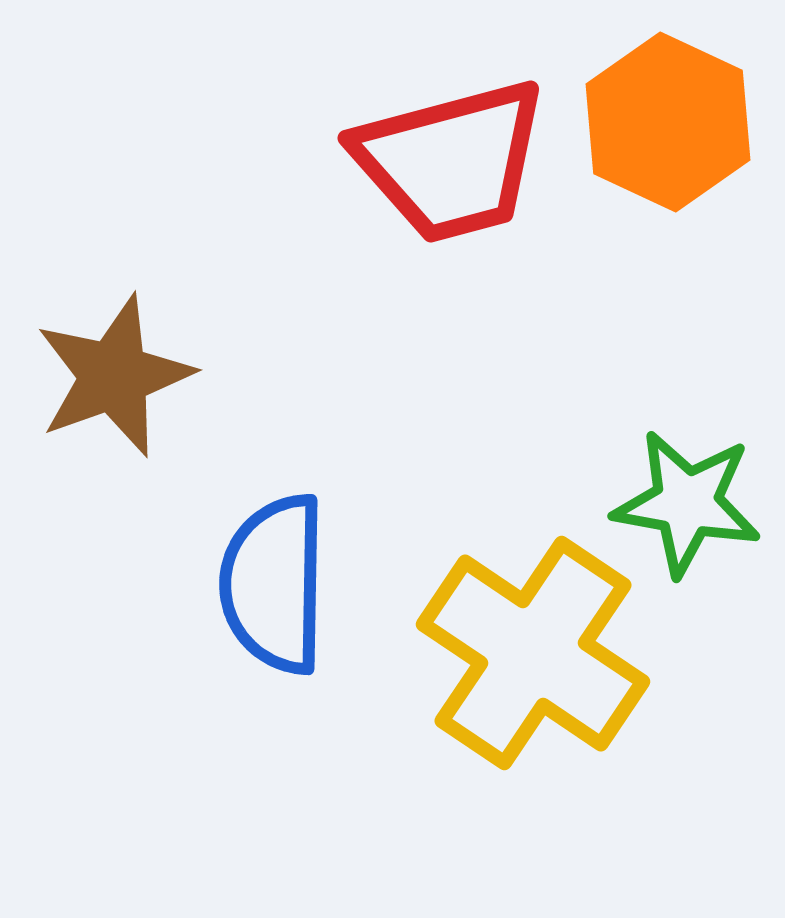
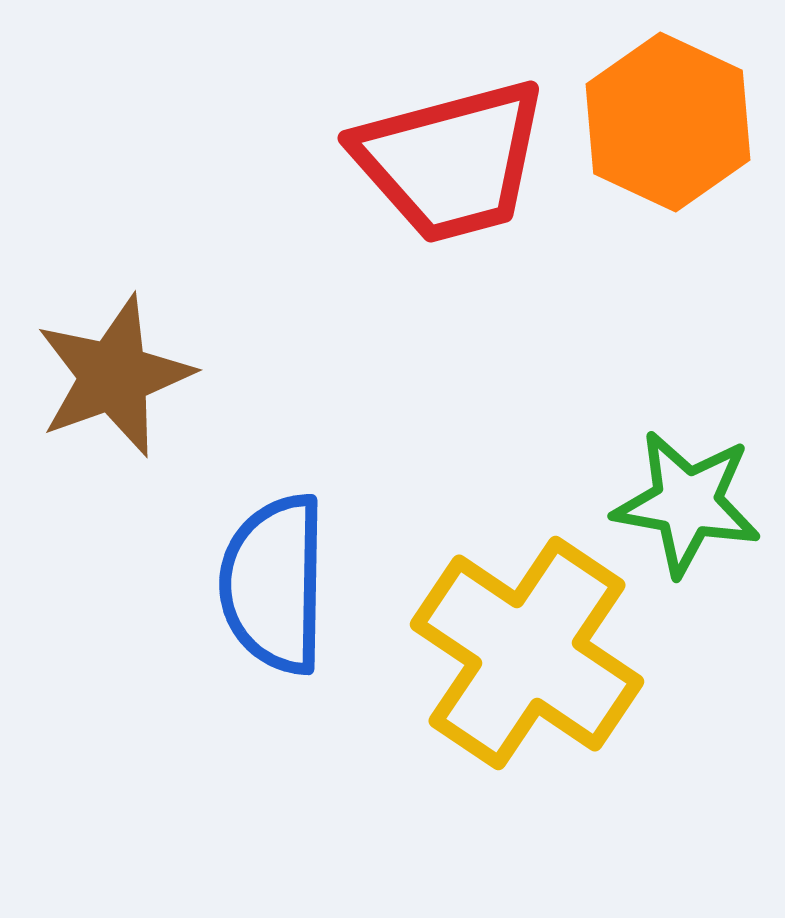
yellow cross: moved 6 px left
